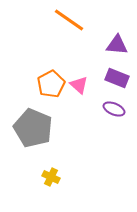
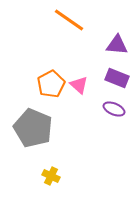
yellow cross: moved 1 px up
